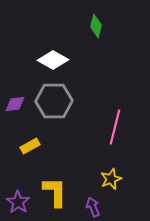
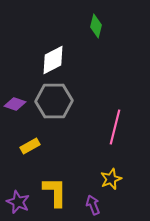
white diamond: rotated 56 degrees counterclockwise
purple diamond: rotated 25 degrees clockwise
purple star: rotated 10 degrees counterclockwise
purple arrow: moved 2 px up
